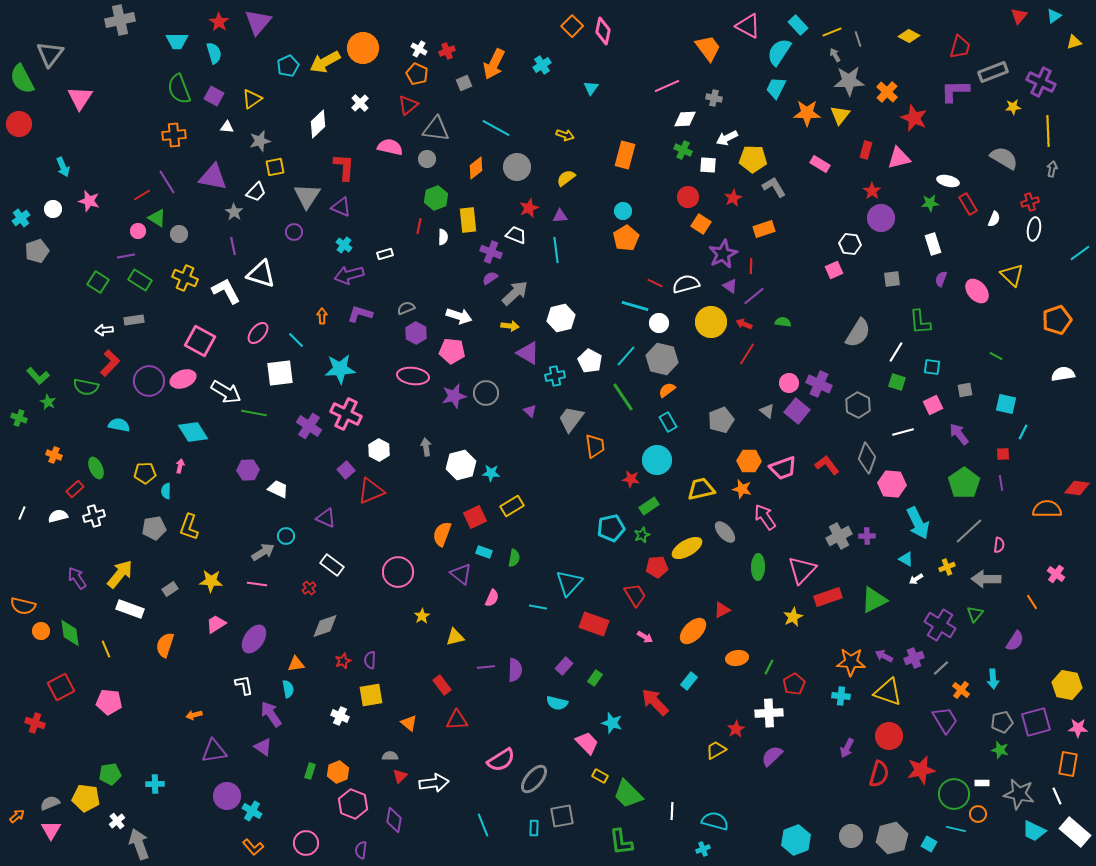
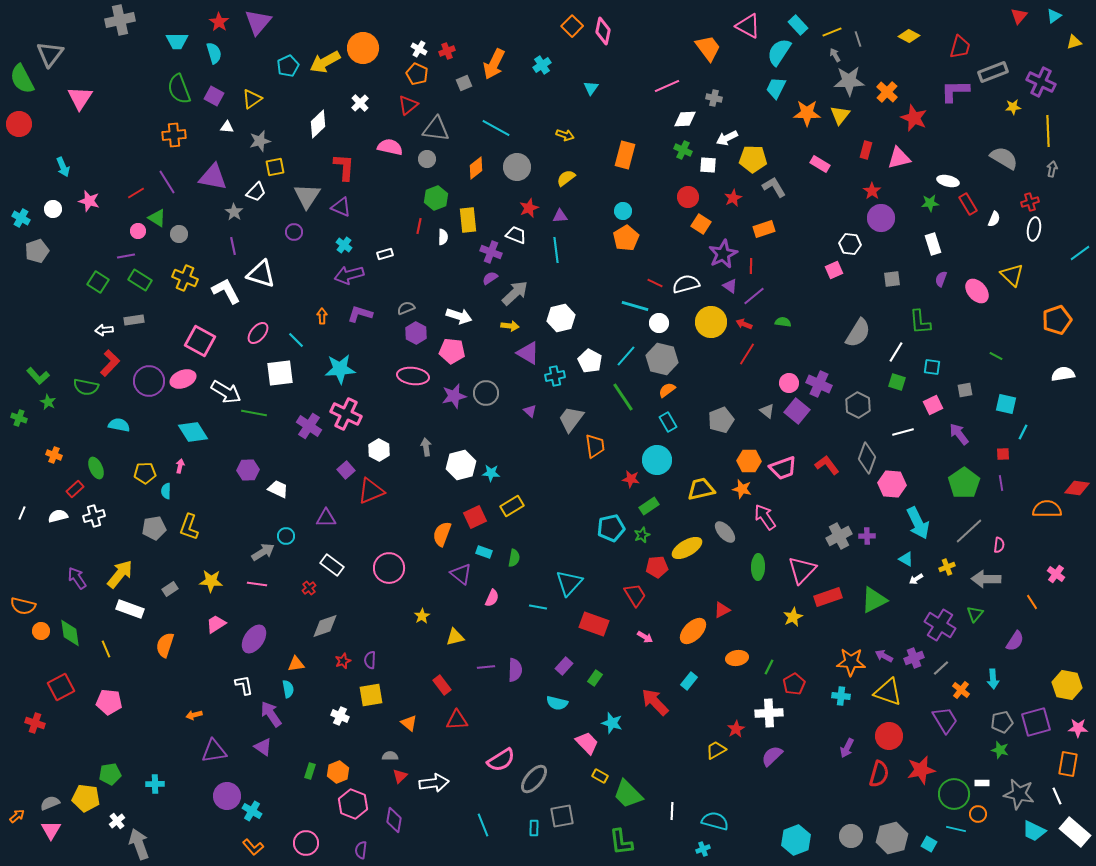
red line at (142, 195): moved 6 px left, 2 px up
cyan cross at (21, 218): rotated 24 degrees counterclockwise
purple triangle at (326, 518): rotated 25 degrees counterclockwise
pink circle at (398, 572): moved 9 px left, 4 px up
